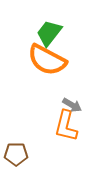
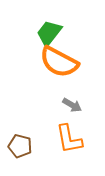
orange semicircle: moved 12 px right, 2 px down
orange L-shape: moved 3 px right, 13 px down; rotated 24 degrees counterclockwise
brown pentagon: moved 4 px right, 8 px up; rotated 15 degrees clockwise
